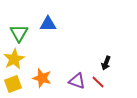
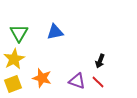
blue triangle: moved 7 px right, 8 px down; rotated 12 degrees counterclockwise
black arrow: moved 6 px left, 2 px up
